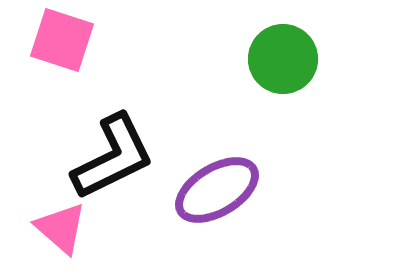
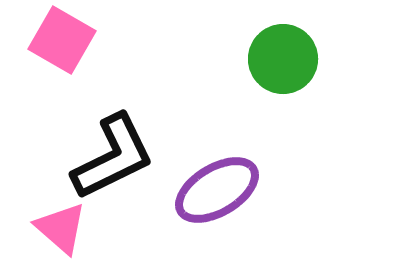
pink square: rotated 12 degrees clockwise
